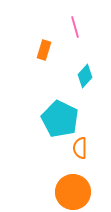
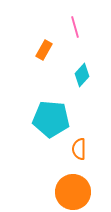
orange rectangle: rotated 12 degrees clockwise
cyan diamond: moved 3 px left, 1 px up
cyan pentagon: moved 9 px left; rotated 21 degrees counterclockwise
orange semicircle: moved 1 px left, 1 px down
